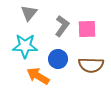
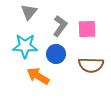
gray triangle: moved 1 px up
gray L-shape: moved 2 px left
blue circle: moved 2 px left, 5 px up
